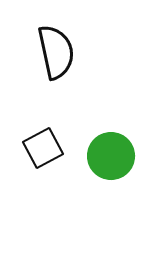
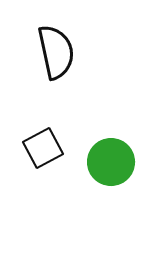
green circle: moved 6 px down
